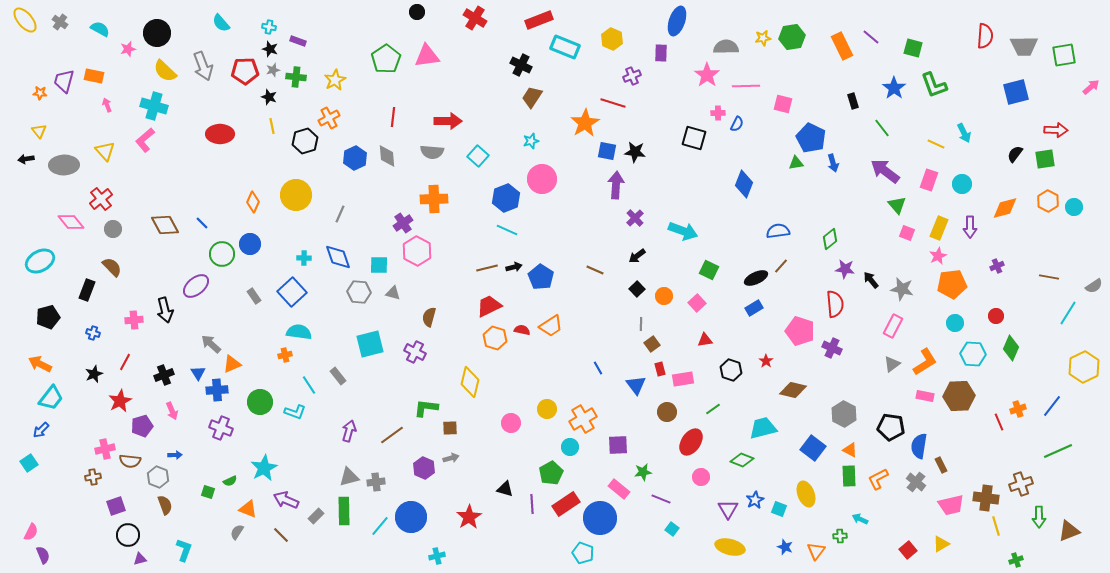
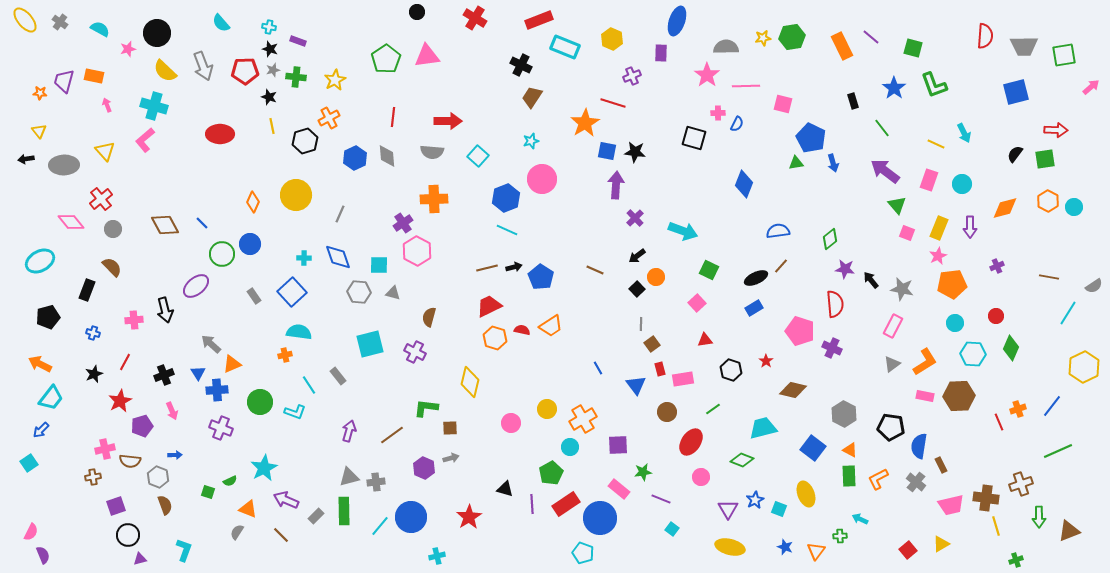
orange circle at (664, 296): moved 8 px left, 19 px up
